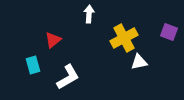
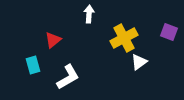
white triangle: rotated 24 degrees counterclockwise
